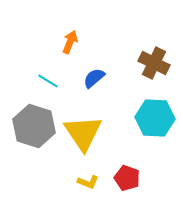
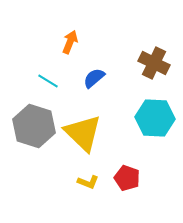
yellow triangle: rotated 12 degrees counterclockwise
